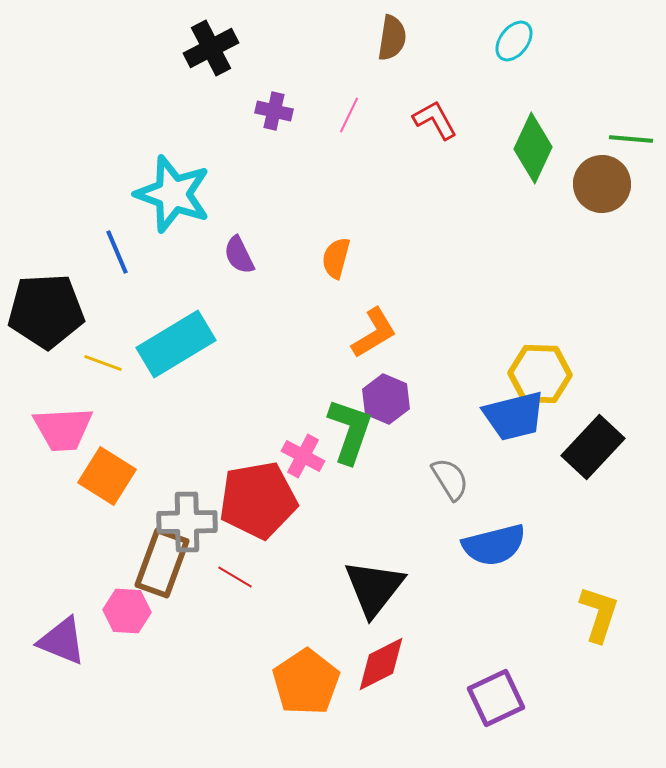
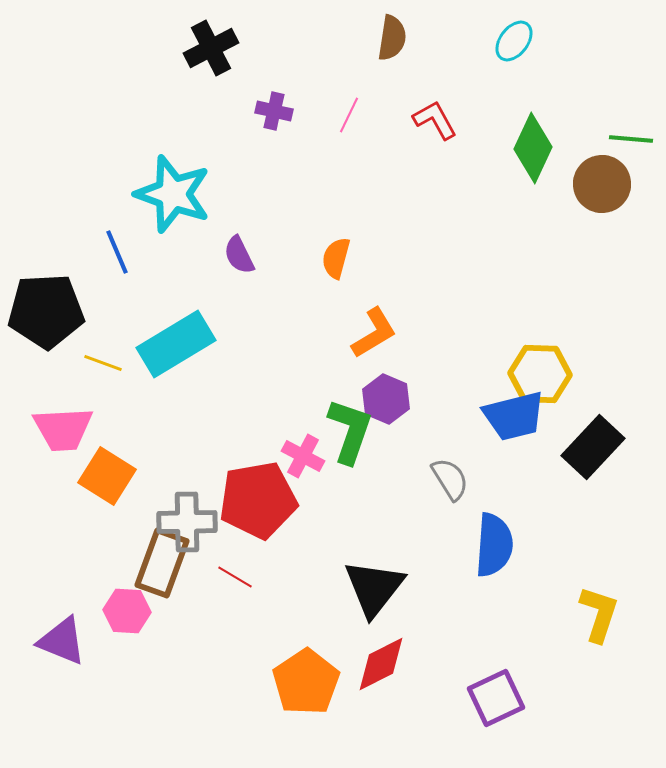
blue semicircle: rotated 72 degrees counterclockwise
